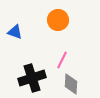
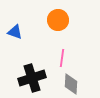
pink line: moved 2 px up; rotated 18 degrees counterclockwise
